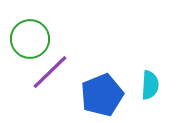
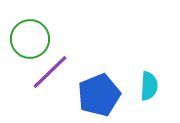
cyan semicircle: moved 1 px left, 1 px down
blue pentagon: moved 3 px left
